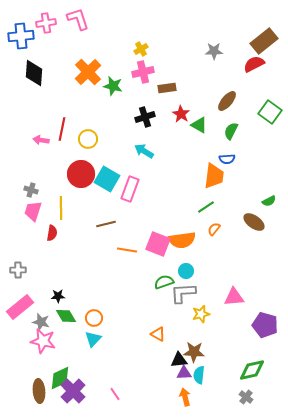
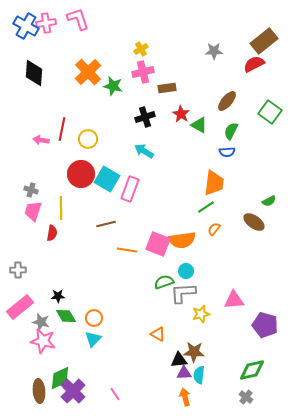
blue cross at (21, 36): moved 5 px right, 10 px up; rotated 35 degrees clockwise
blue semicircle at (227, 159): moved 7 px up
orange trapezoid at (214, 176): moved 7 px down
pink triangle at (234, 297): moved 3 px down
